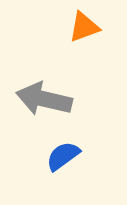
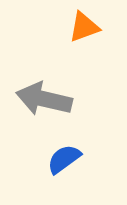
blue semicircle: moved 1 px right, 3 px down
